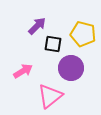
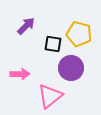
purple arrow: moved 11 px left
yellow pentagon: moved 4 px left
pink arrow: moved 3 px left, 3 px down; rotated 30 degrees clockwise
